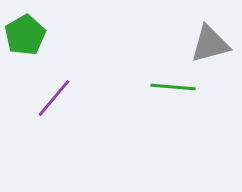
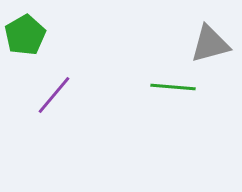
purple line: moved 3 px up
